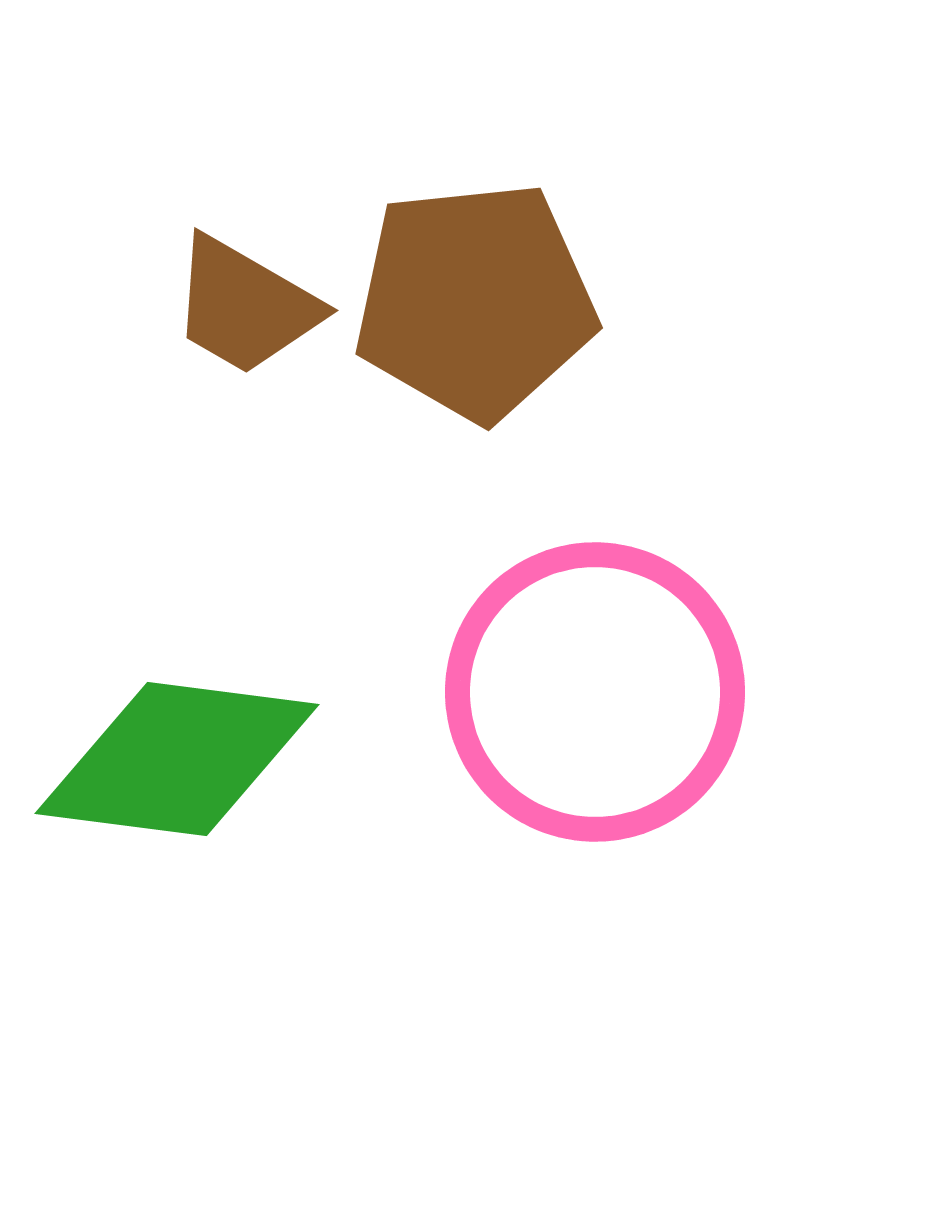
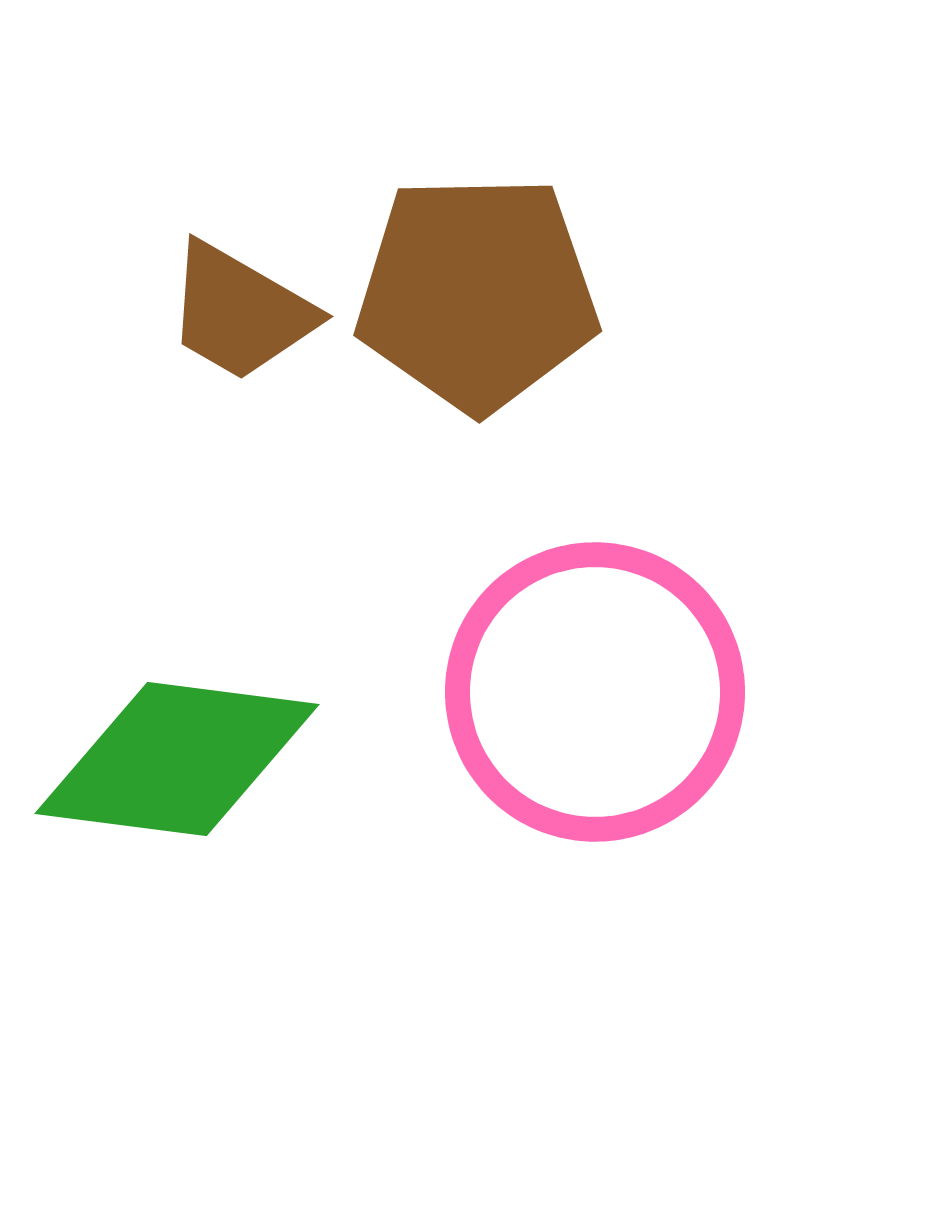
brown pentagon: moved 2 px right, 8 px up; rotated 5 degrees clockwise
brown trapezoid: moved 5 px left, 6 px down
